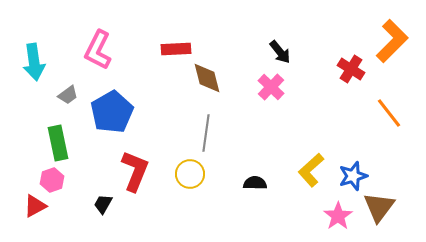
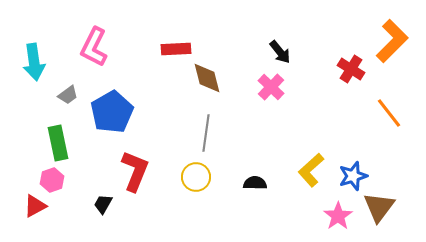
pink L-shape: moved 4 px left, 3 px up
yellow circle: moved 6 px right, 3 px down
